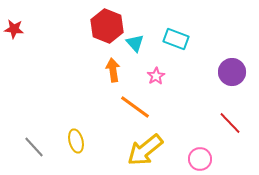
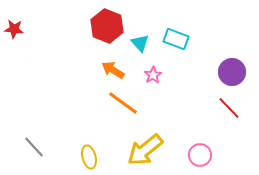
cyan triangle: moved 5 px right
orange arrow: rotated 50 degrees counterclockwise
pink star: moved 3 px left, 1 px up
orange line: moved 12 px left, 4 px up
red line: moved 1 px left, 15 px up
yellow ellipse: moved 13 px right, 16 px down
pink circle: moved 4 px up
